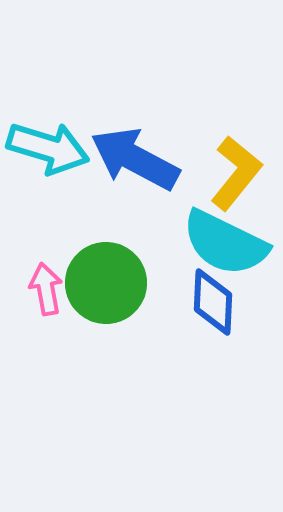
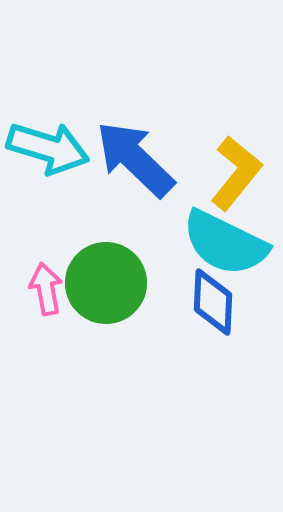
blue arrow: rotated 16 degrees clockwise
